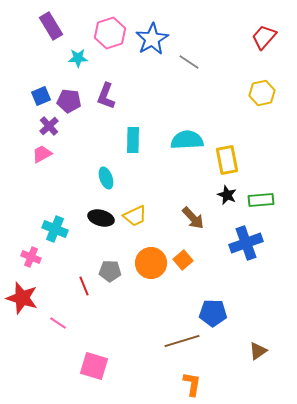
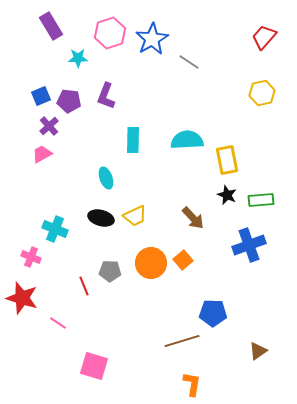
blue cross: moved 3 px right, 2 px down
